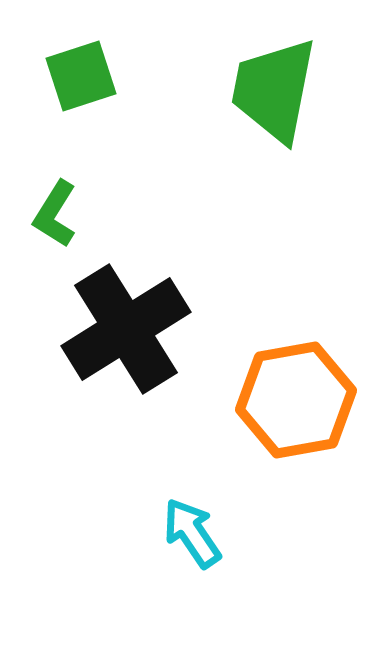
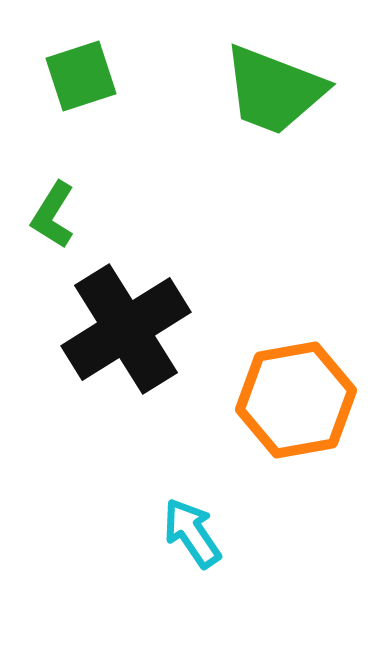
green trapezoid: rotated 80 degrees counterclockwise
green L-shape: moved 2 px left, 1 px down
